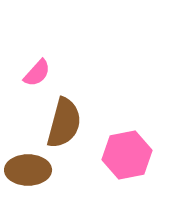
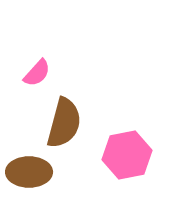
brown ellipse: moved 1 px right, 2 px down
